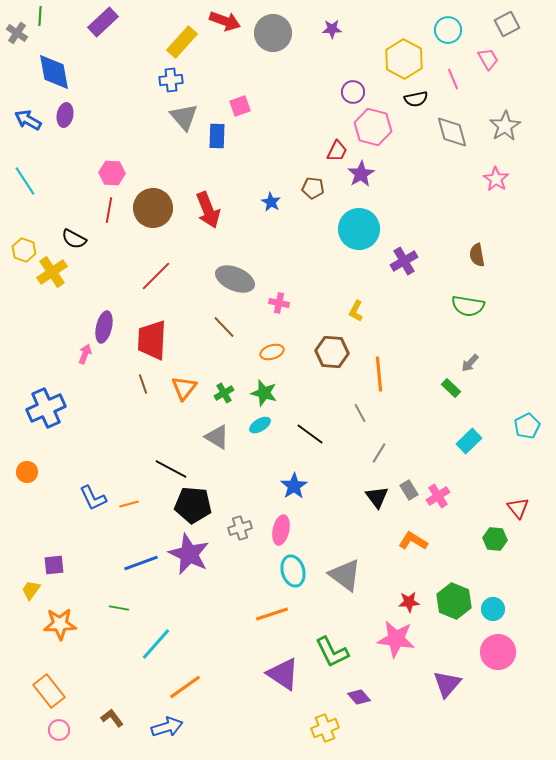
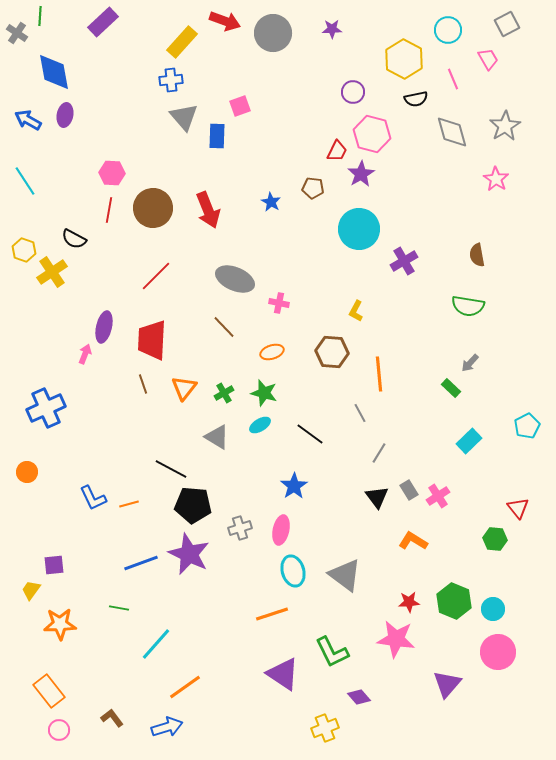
pink hexagon at (373, 127): moved 1 px left, 7 px down
